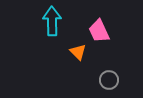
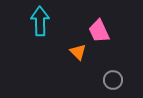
cyan arrow: moved 12 px left
gray circle: moved 4 px right
